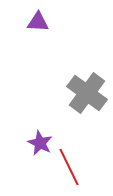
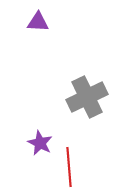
gray cross: moved 4 px down; rotated 27 degrees clockwise
red line: rotated 21 degrees clockwise
